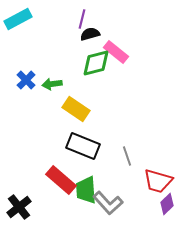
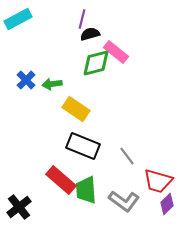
gray line: rotated 18 degrees counterclockwise
gray L-shape: moved 16 px right, 2 px up; rotated 12 degrees counterclockwise
